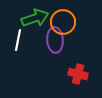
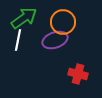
green arrow: moved 11 px left; rotated 16 degrees counterclockwise
purple ellipse: rotated 75 degrees clockwise
